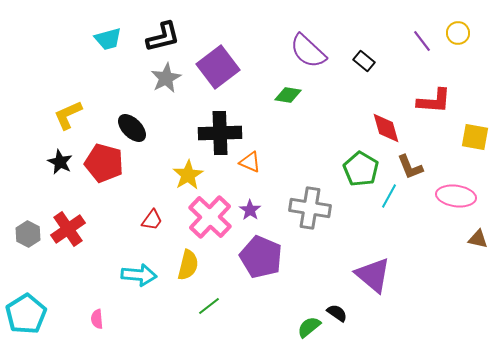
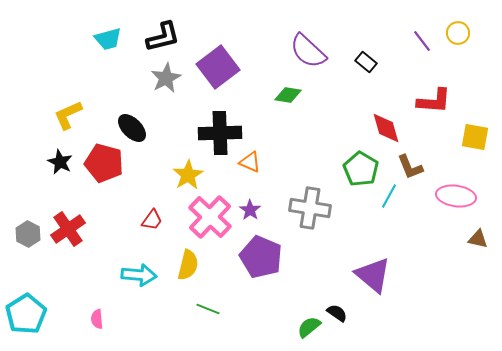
black rectangle: moved 2 px right, 1 px down
green line: moved 1 px left, 3 px down; rotated 60 degrees clockwise
